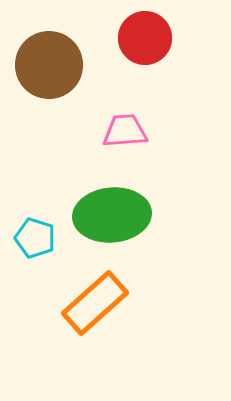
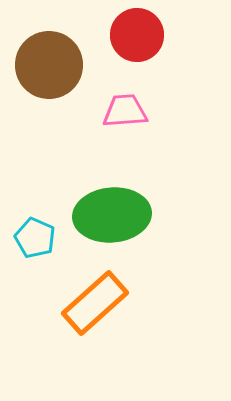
red circle: moved 8 px left, 3 px up
pink trapezoid: moved 20 px up
cyan pentagon: rotated 6 degrees clockwise
